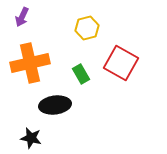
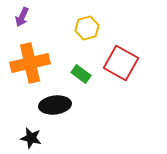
green rectangle: rotated 24 degrees counterclockwise
